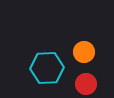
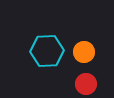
cyan hexagon: moved 17 px up
